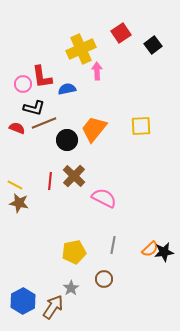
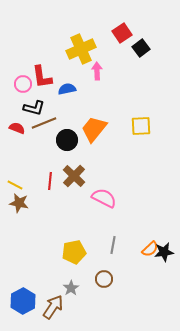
red square: moved 1 px right
black square: moved 12 px left, 3 px down
